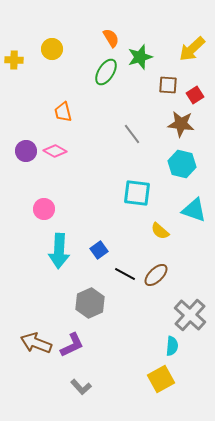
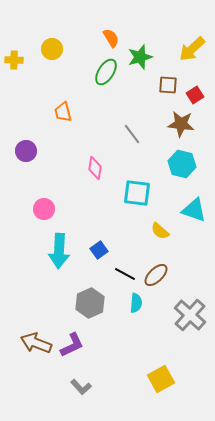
pink diamond: moved 40 px right, 17 px down; rotated 70 degrees clockwise
cyan semicircle: moved 36 px left, 43 px up
